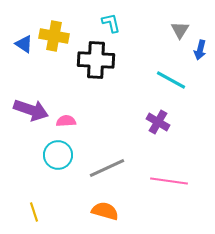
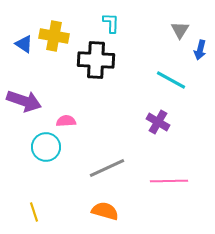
cyan L-shape: rotated 15 degrees clockwise
purple arrow: moved 7 px left, 9 px up
cyan circle: moved 12 px left, 8 px up
pink line: rotated 9 degrees counterclockwise
